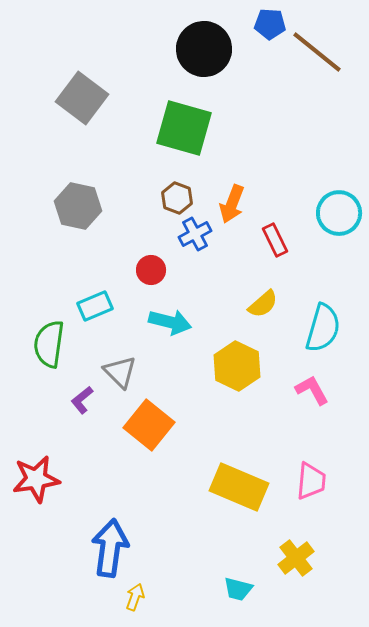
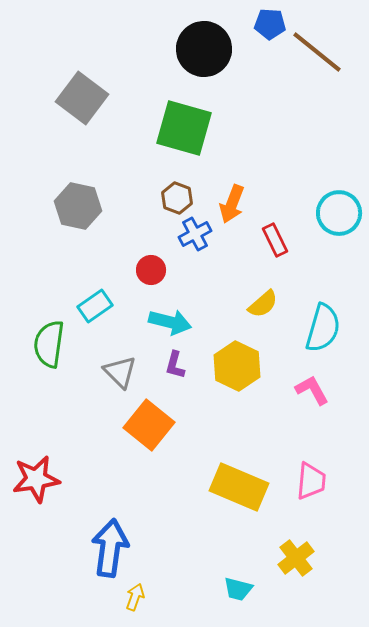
cyan rectangle: rotated 12 degrees counterclockwise
purple L-shape: moved 93 px right, 35 px up; rotated 36 degrees counterclockwise
